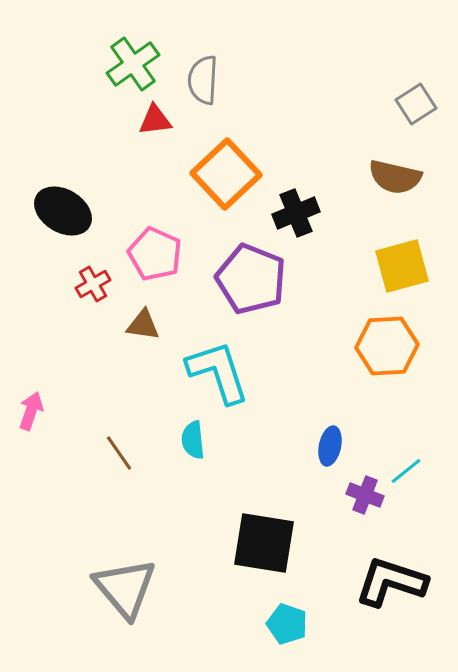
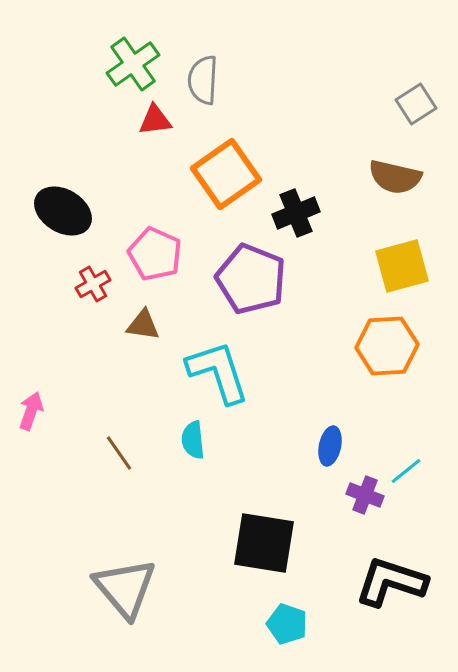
orange square: rotated 8 degrees clockwise
